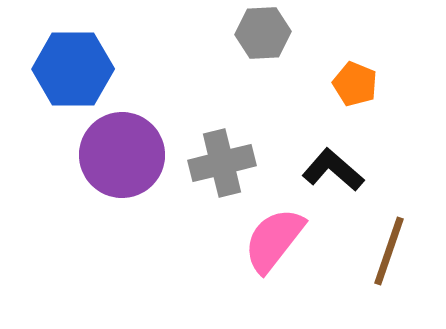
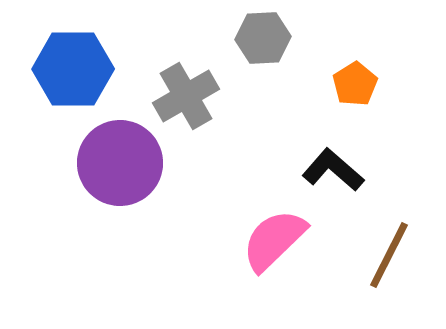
gray hexagon: moved 5 px down
orange pentagon: rotated 18 degrees clockwise
purple circle: moved 2 px left, 8 px down
gray cross: moved 36 px left, 67 px up; rotated 16 degrees counterclockwise
pink semicircle: rotated 8 degrees clockwise
brown line: moved 4 px down; rotated 8 degrees clockwise
